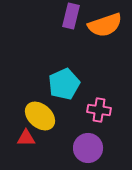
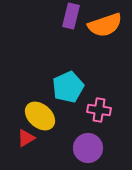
cyan pentagon: moved 4 px right, 3 px down
red triangle: rotated 30 degrees counterclockwise
